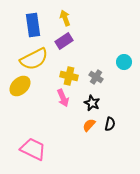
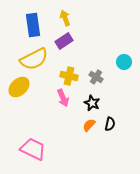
yellow ellipse: moved 1 px left, 1 px down
